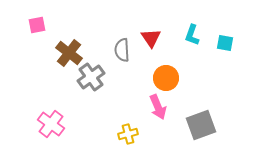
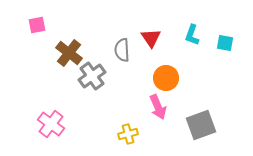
gray cross: moved 1 px right, 1 px up
